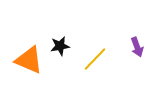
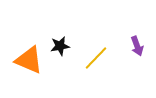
purple arrow: moved 1 px up
yellow line: moved 1 px right, 1 px up
